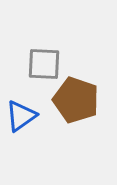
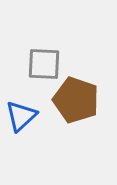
blue triangle: rotated 8 degrees counterclockwise
